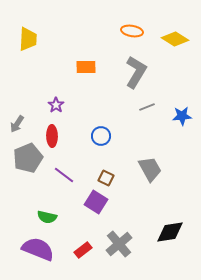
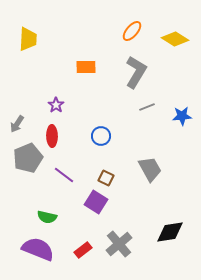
orange ellipse: rotated 60 degrees counterclockwise
